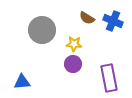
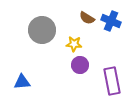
blue cross: moved 2 px left
purple circle: moved 7 px right, 1 px down
purple rectangle: moved 3 px right, 3 px down
